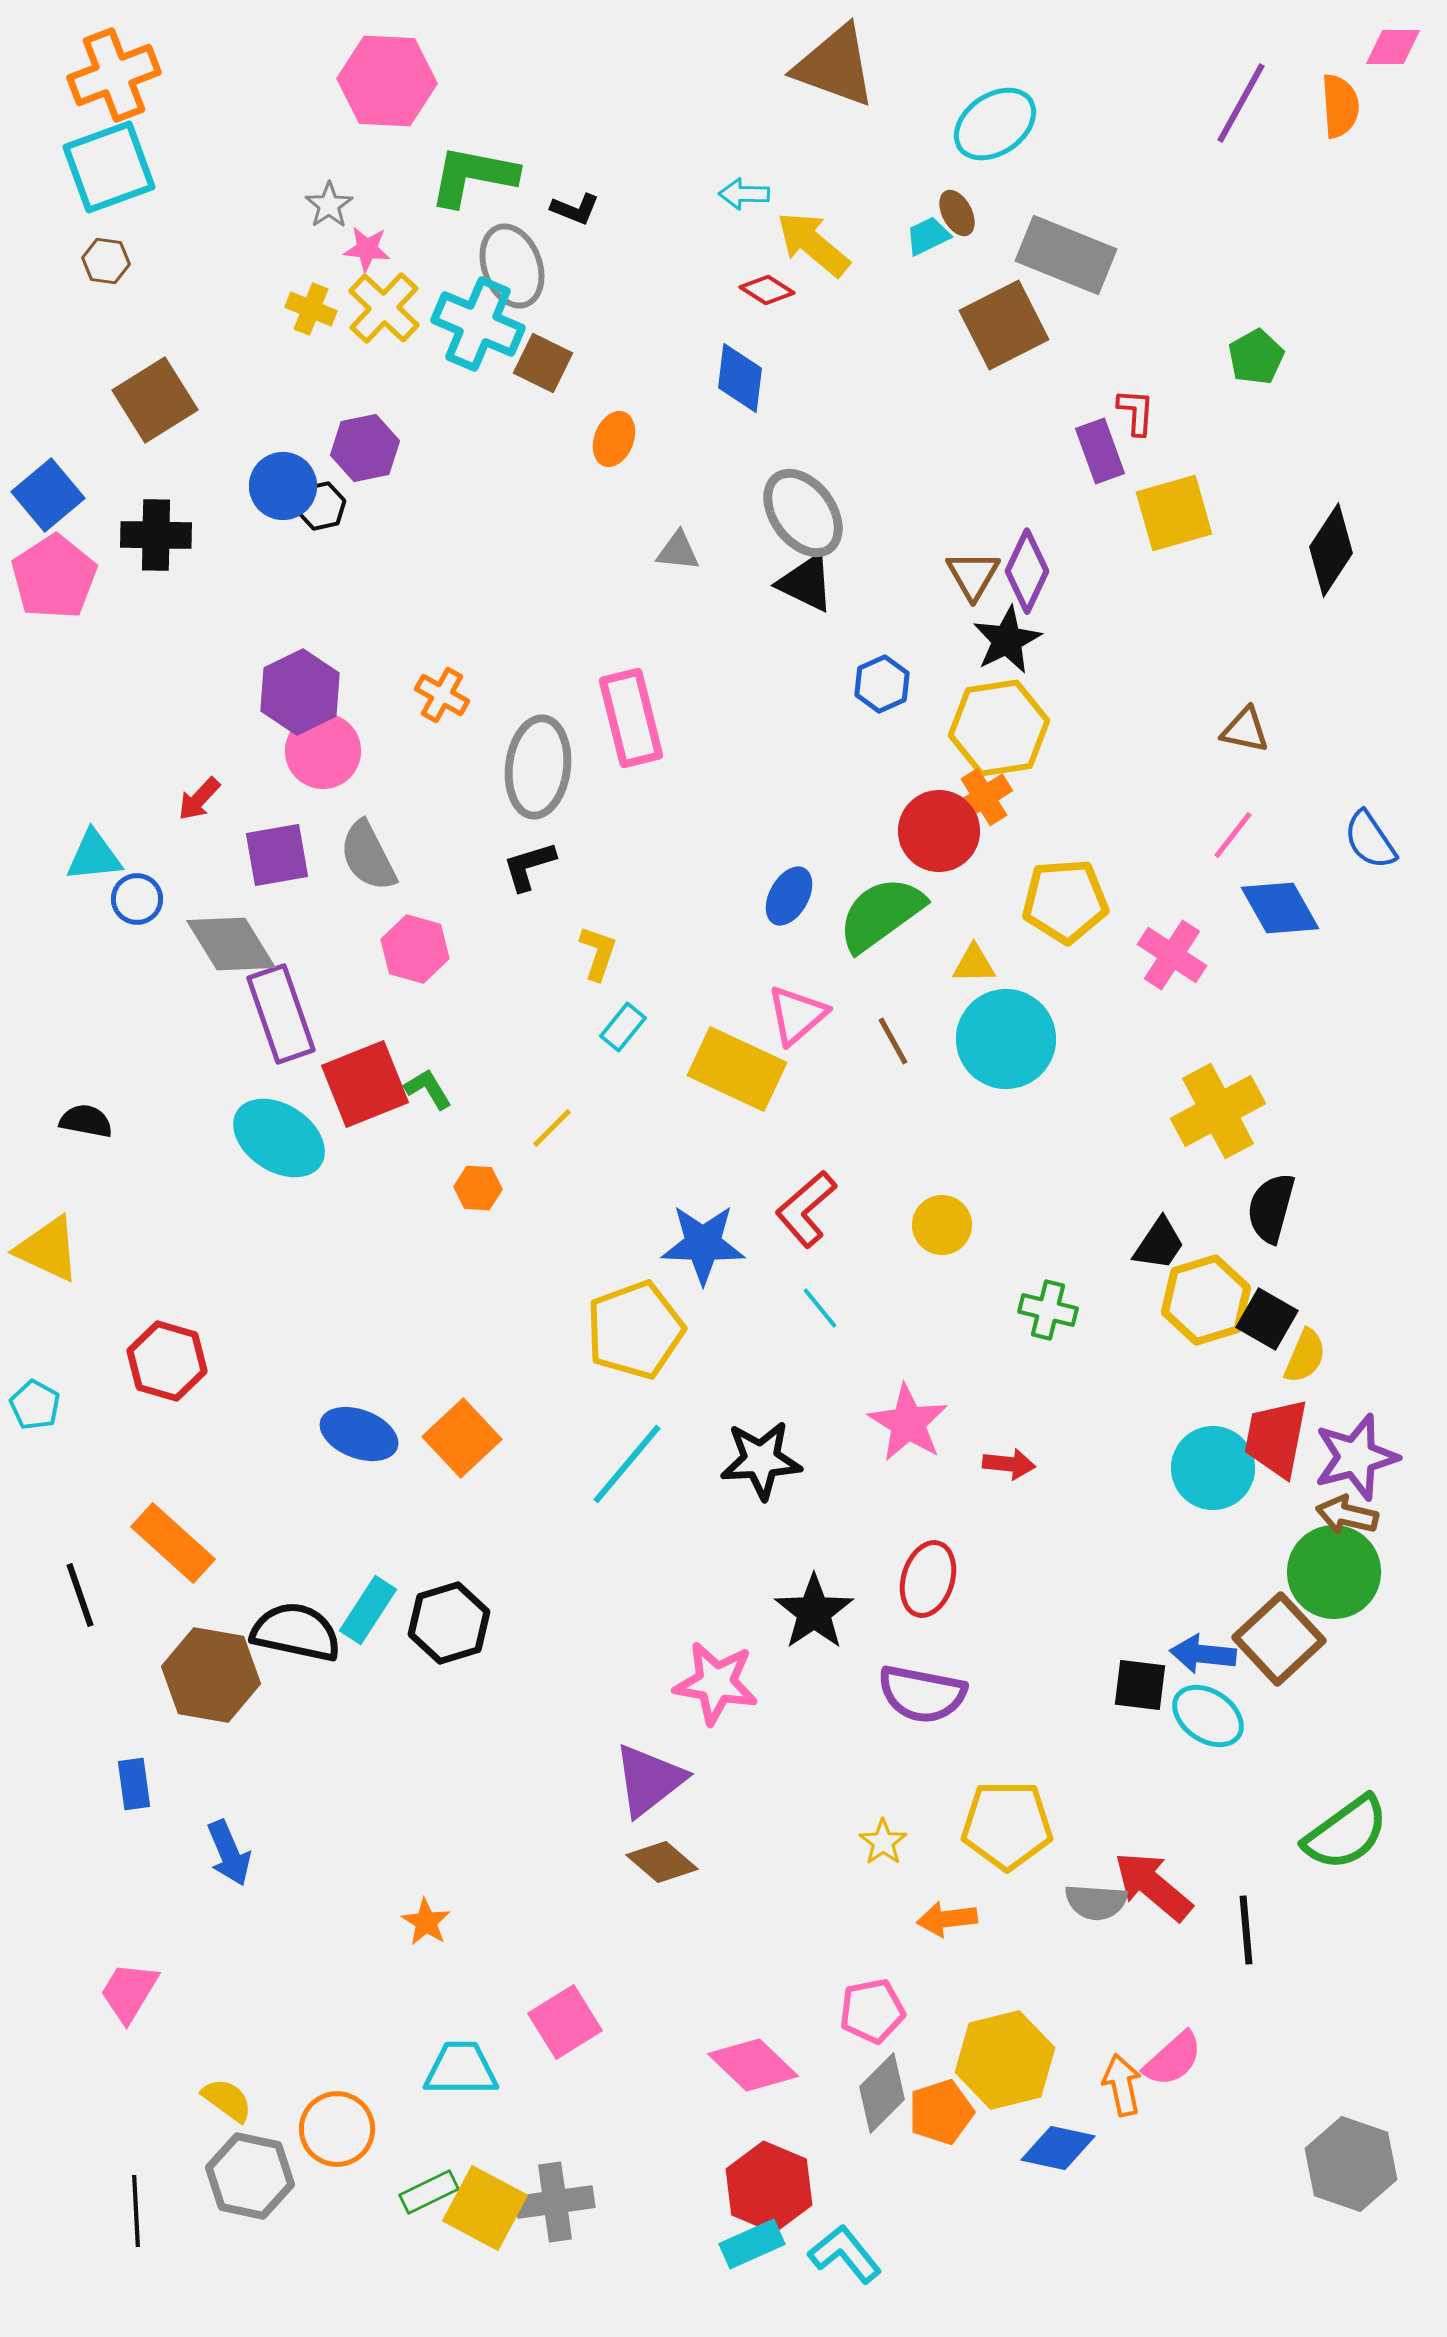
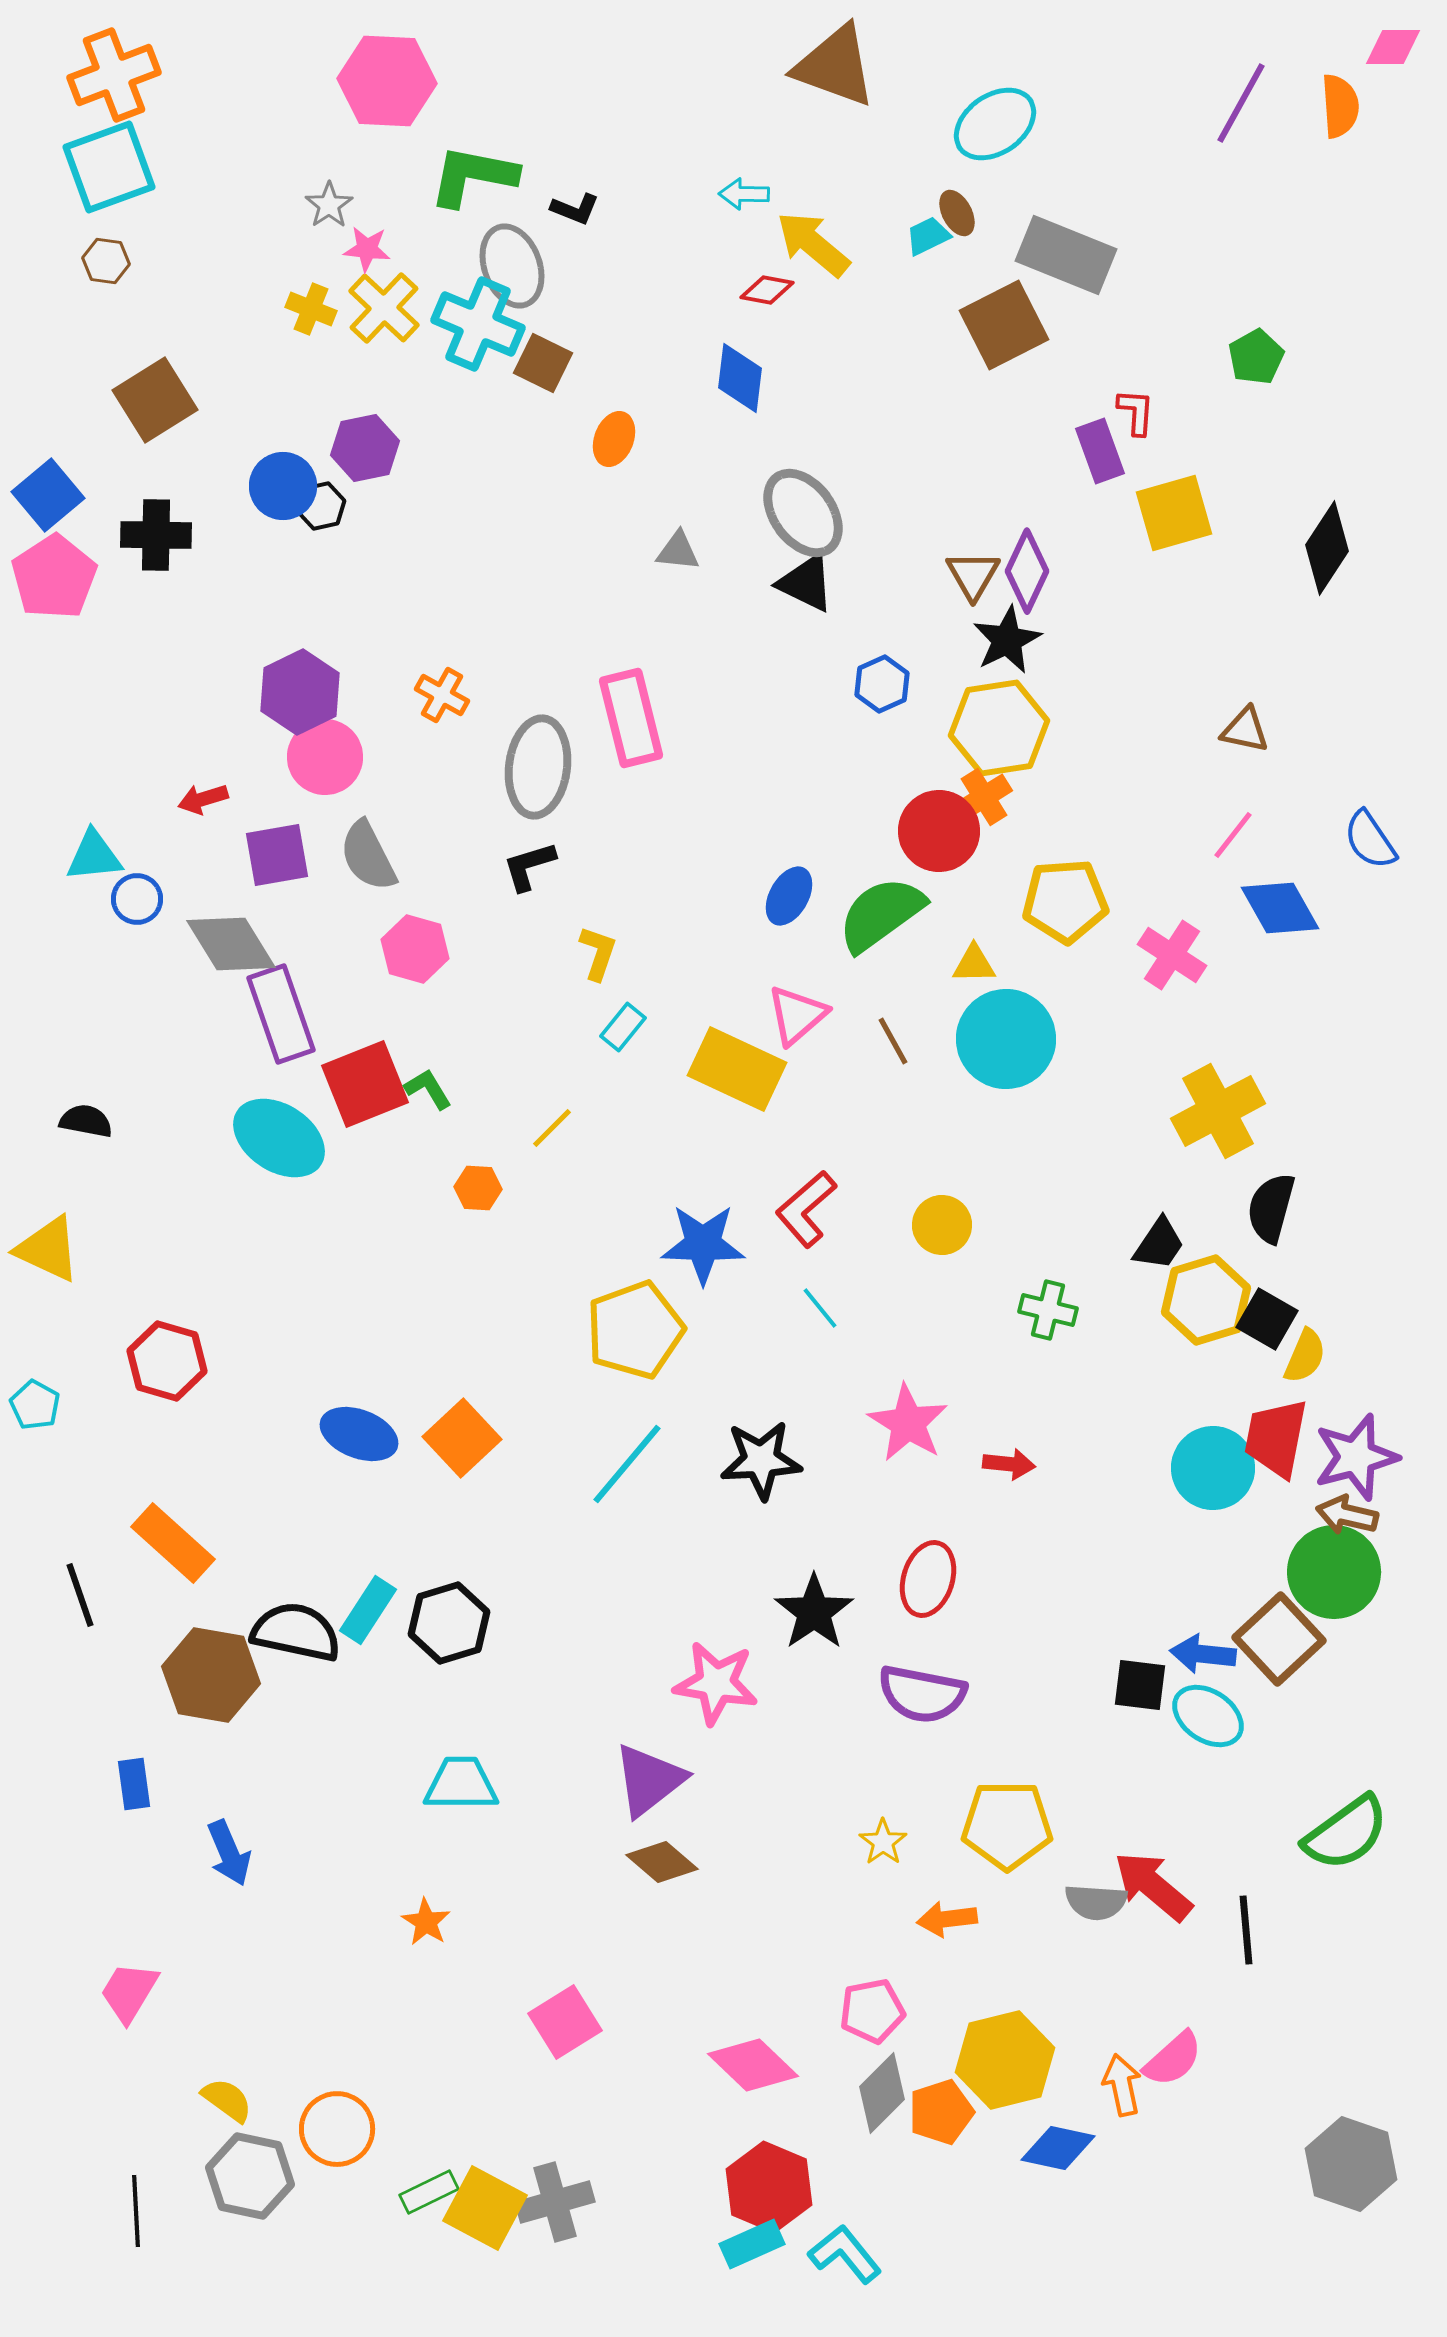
red diamond at (767, 290): rotated 22 degrees counterclockwise
black diamond at (1331, 550): moved 4 px left, 2 px up
pink circle at (323, 751): moved 2 px right, 6 px down
red arrow at (199, 799): moved 4 px right; rotated 30 degrees clockwise
cyan trapezoid at (461, 2069): moved 285 px up
gray cross at (555, 2202): rotated 8 degrees counterclockwise
